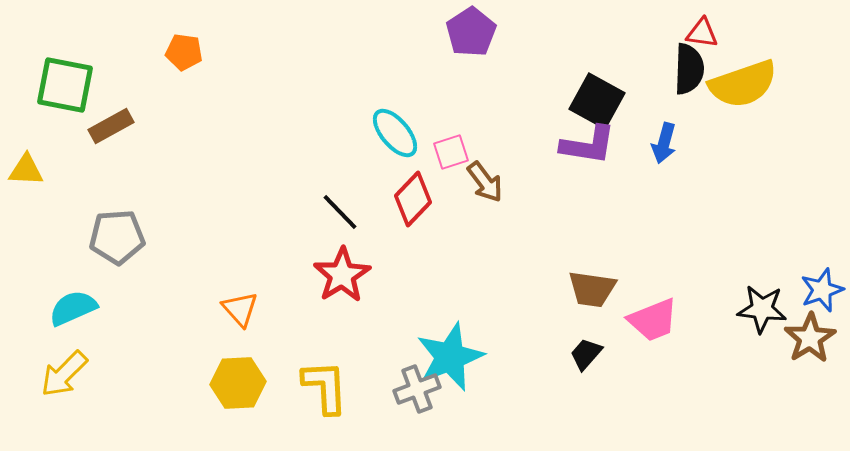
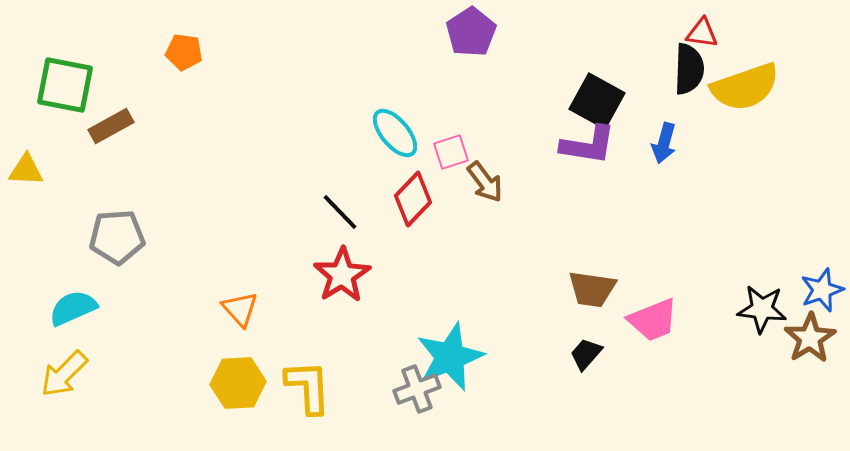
yellow semicircle: moved 2 px right, 3 px down
yellow L-shape: moved 17 px left
